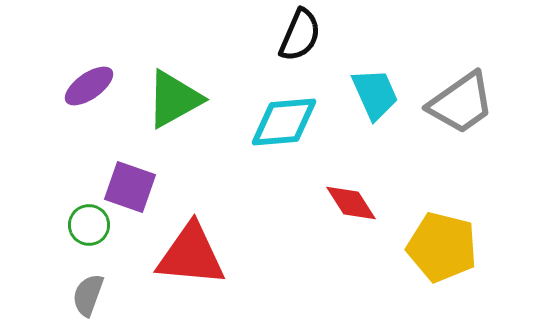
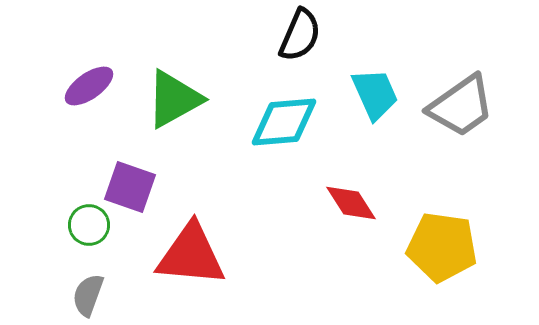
gray trapezoid: moved 3 px down
yellow pentagon: rotated 6 degrees counterclockwise
